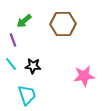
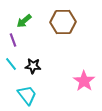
brown hexagon: moved 2 px up
pink star: moved 5 px down; rotated 30 degrees counterclockwise
cyan trapezoid: rotated 20 degrees counterclockwise
